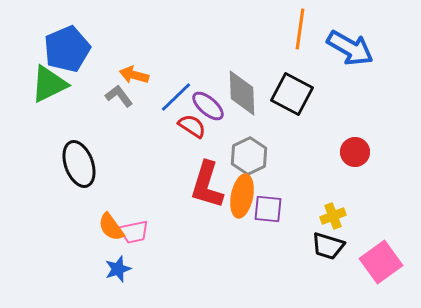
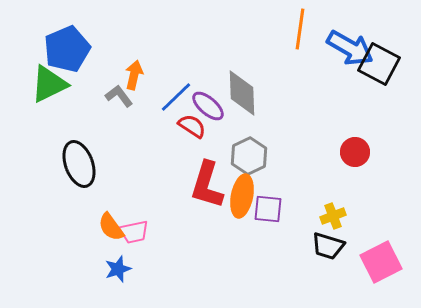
orange arrow: rotated 88 degrees clockwise
black square: moved 87 px right, 30 px up
pink square: rotated 9 degrees clockwise
